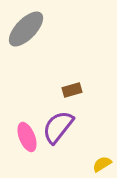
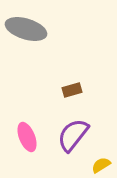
gray ellipse: rotated 63 degrees clockwise
purple semicircle: moved 15 px right, 8 px down
yellow semicircle: moved 1 px left, 1 px down
